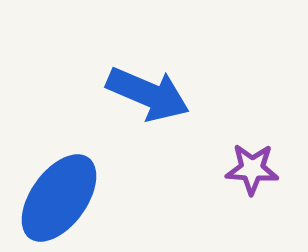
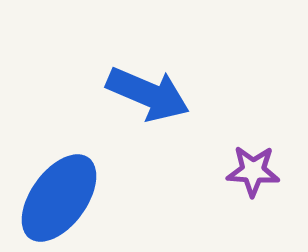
purple star: moved 1 px right, 2 px down
